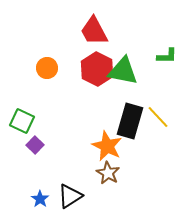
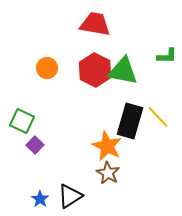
red trapezoid: moved 1 px right, 7 px up; rotated 128 degrees clockwise
red hexagon: moved 2 px left, 1 px down
